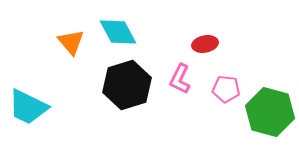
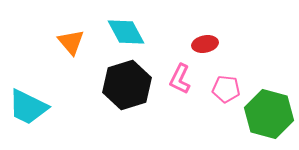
cyan diamond: moved 8 px right
green hexagon: moved 1 px left, 2 px down
